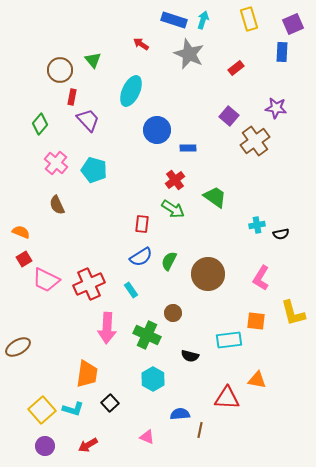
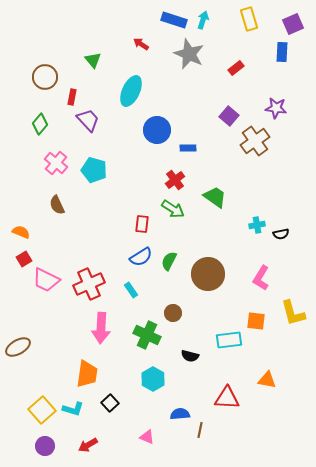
brown circle at (60, 70): moved 15 px left, 7 px down
pink arrow at (107, 328): moved 6 px left
orange triangle at (257, 380): moved 10 px right
